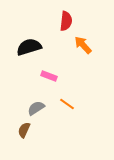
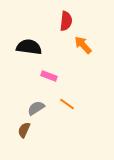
black semicircle: rotated 25 degrees clockwise
